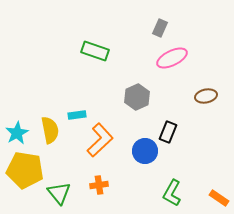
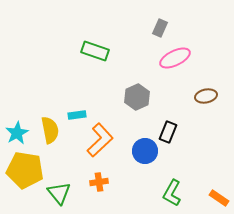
pink ellipse: moved 3 px right
orange cross: moved 3 px up
